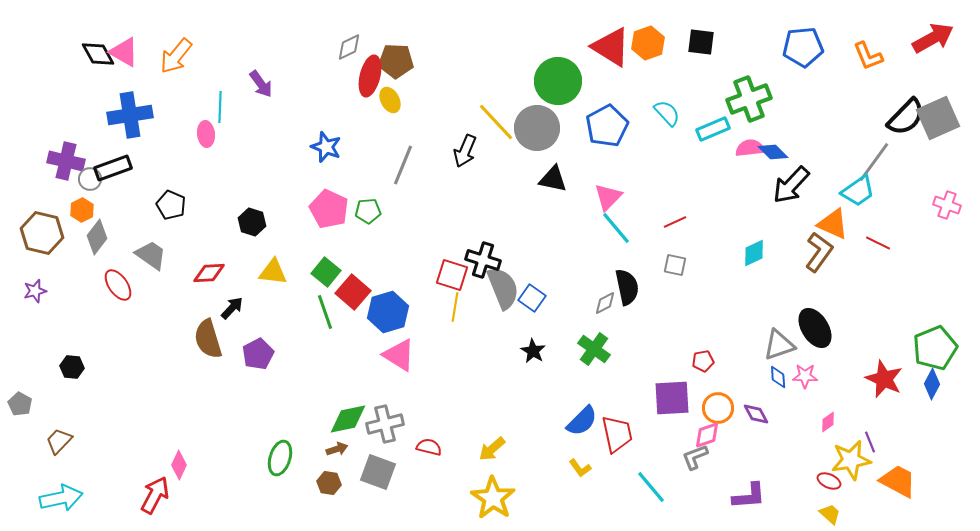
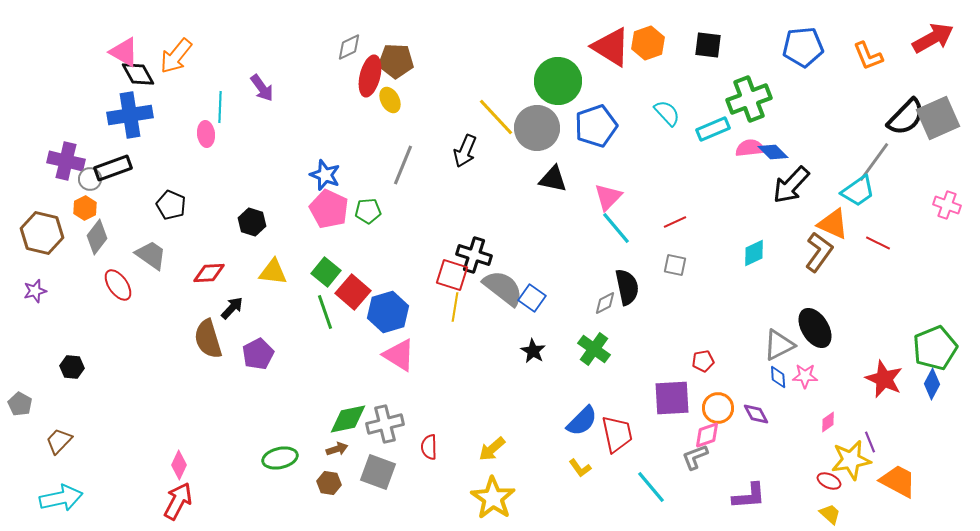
black square at (701, 42): moved 7 px right, 3 px down
black diamond at (98, 54): moved 40 px right, 20 px down
purple arrow at (261, 84): moved 1 px right, 4 px down
yellow line at (496, 122): moved 5 px up
blue pentagon at (607, 126): moved 11 px left; rotated 9 degrees clockwise
blue star at (326, 147): moved 1 px left, 28 px down
orange hexagon at (82, 210): moved 3 px right, 2 px up
black cross at (483, 260): moved 9 px left, 5 px up
gray semicircle at (503, 288): rotated 30 degrees counterclockwise
gray triangle at (779, 345): rotated 8 degrees counterclockwise
red semicircle at (429, 447): rotated 105 degrees counterclockwise
green ellipse at (280, 458): rotated 60 degrees clockwise
red arrow at (155, 495): moved 23 px right, 6 px down
